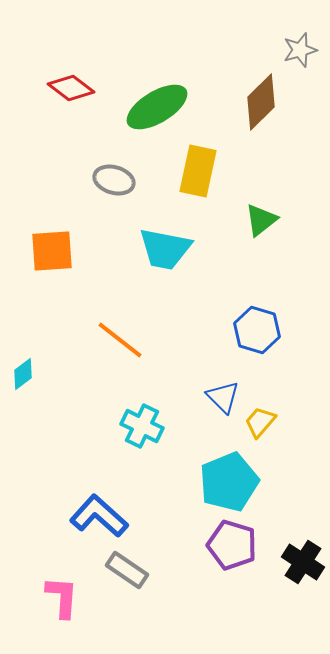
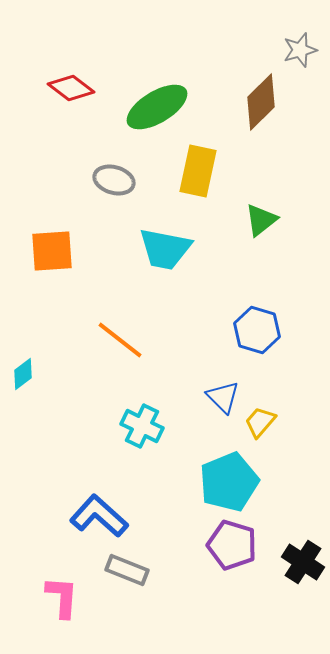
gray rectangle: rotated 12 degrees counterclockwise
